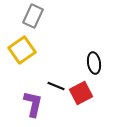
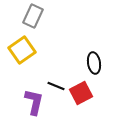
purple L-shape: moved 1 px right, 2 px up
